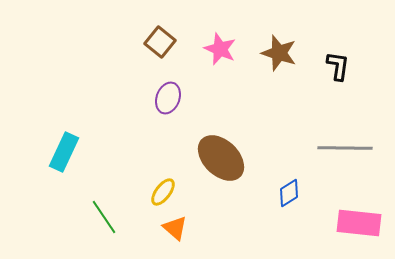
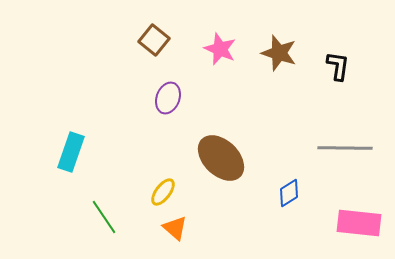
brown square: moved 6 px left, 2 px up
cyan rectangle: moved 7 px right; rotated 6 degrees counterclockwise
